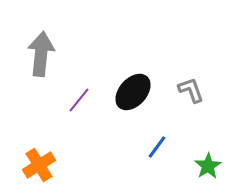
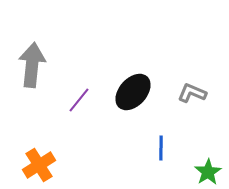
gray arrow: moved 9 px left, 11 px down
gray L-shape: moved 1 px right, 3 px down; rotated 48 degrees counterclockwise
blue line: moved 4 px right, 1 px down; rotated 35 degrees counterclockwise
green star: moved 6 px down
